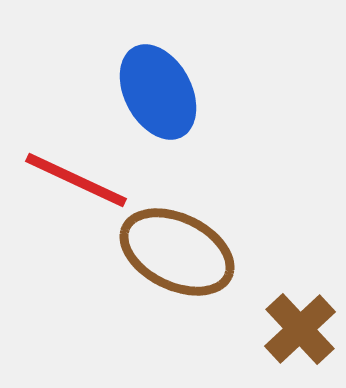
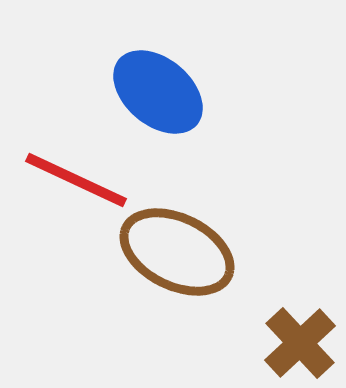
blue ellipse: rotated 22 degrees counterclockwise
brown cross: moved 14 px down
